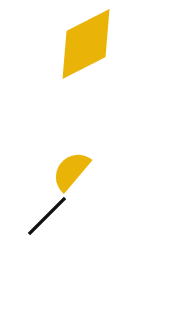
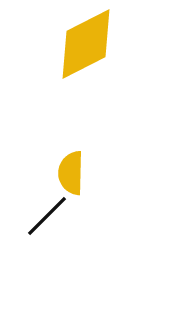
yellow semicircle: moved 2 px down; rotated 39 degrees counterclockwise
